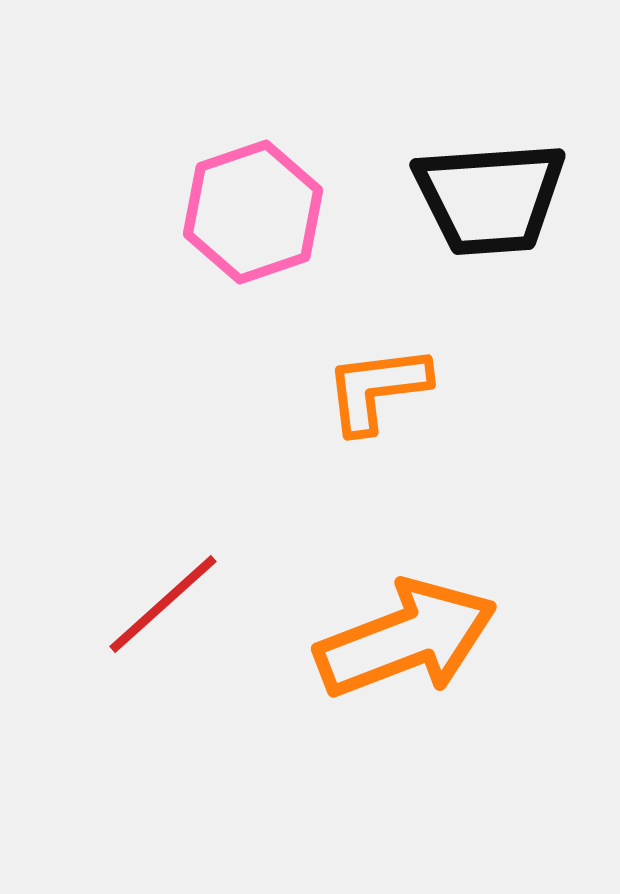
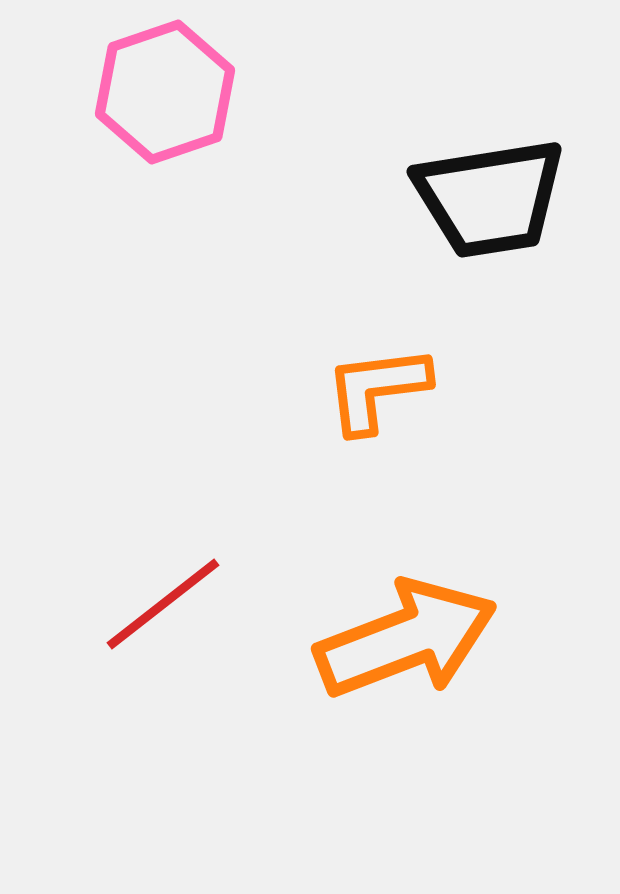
black trapezoid: rotated 5 degrees counterclockwise
pink hexagon: moved 88 px left, 120 px up
red line: rotated 4 degrees clockwise
